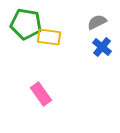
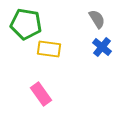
gray semicircle: moved 3 px up; rotated 84 degrees clockwise
yellow rectangle: moved 12 px down
